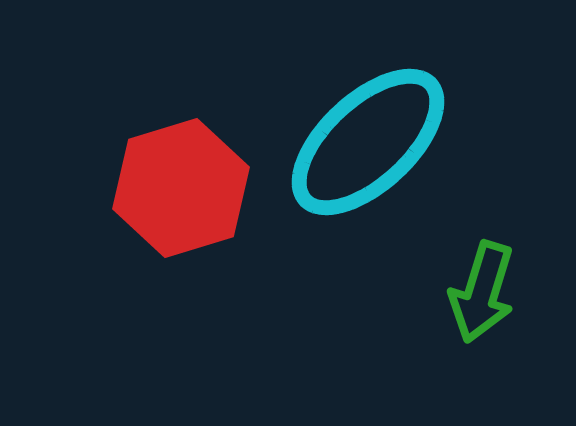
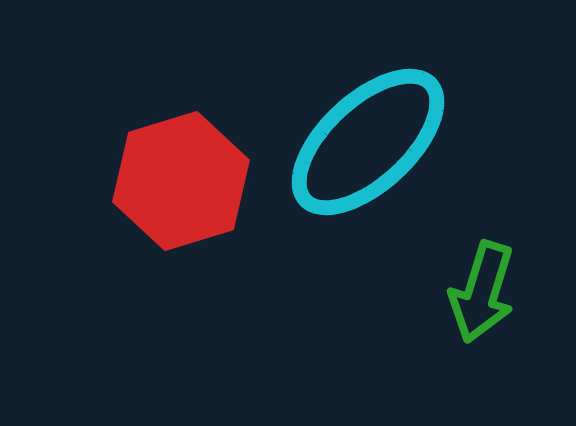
red hexagon: moved 7 px up
